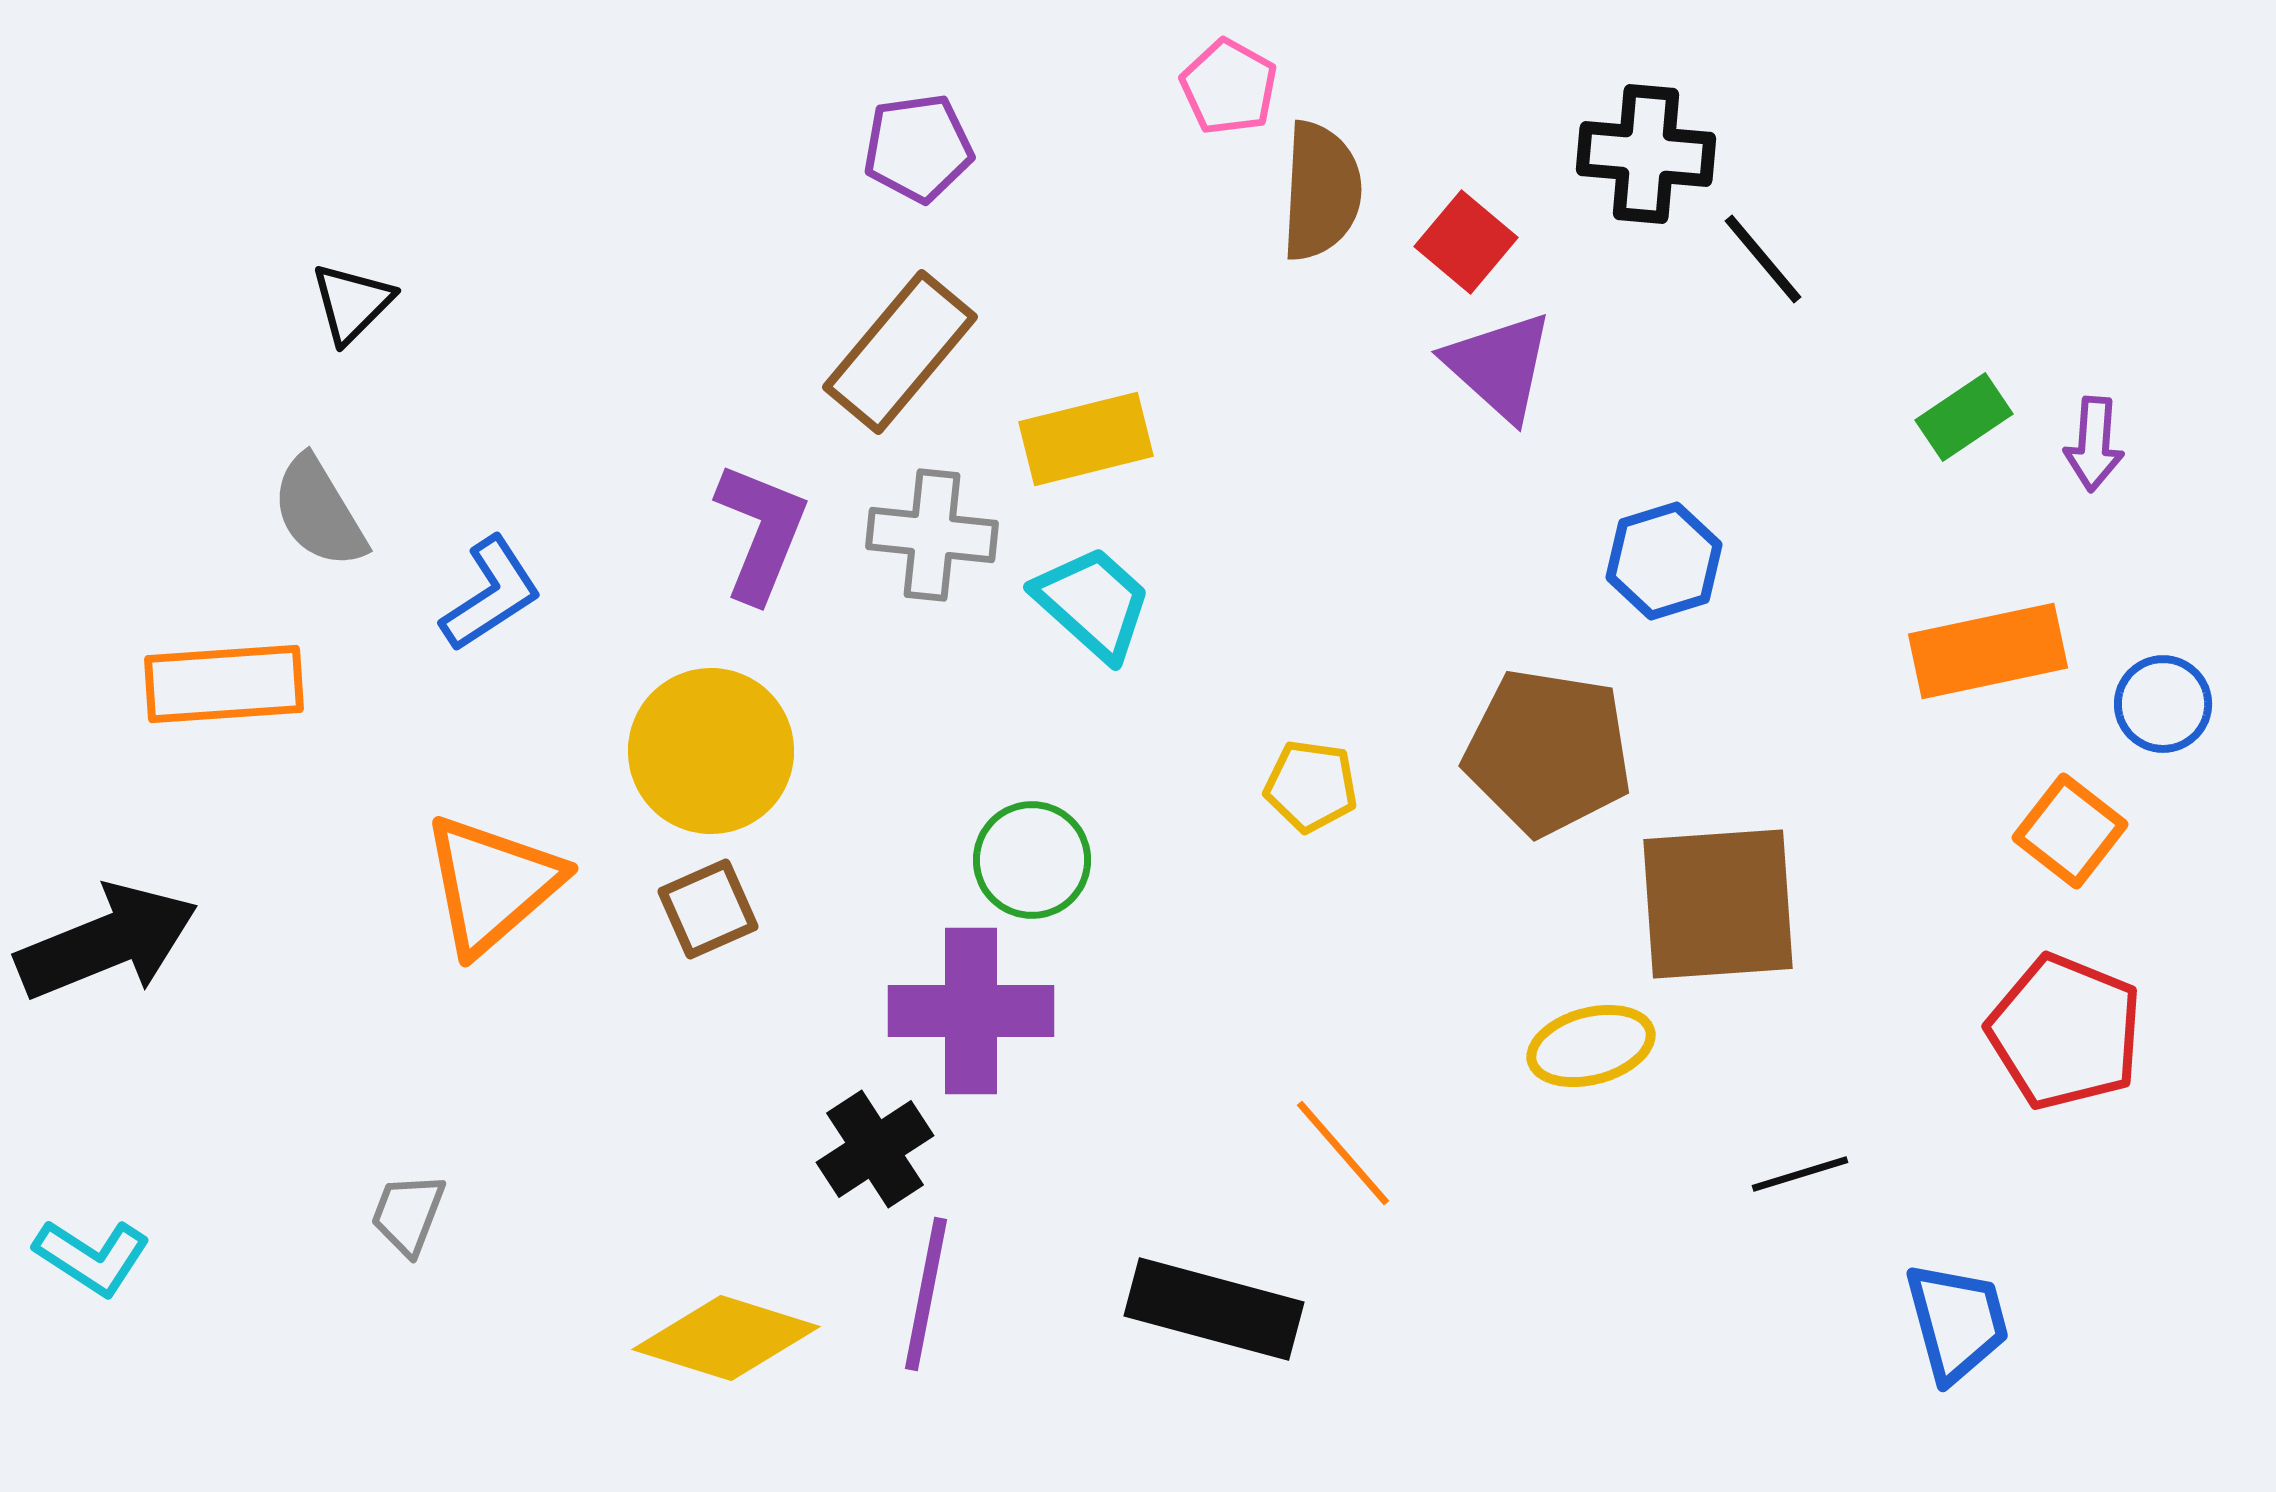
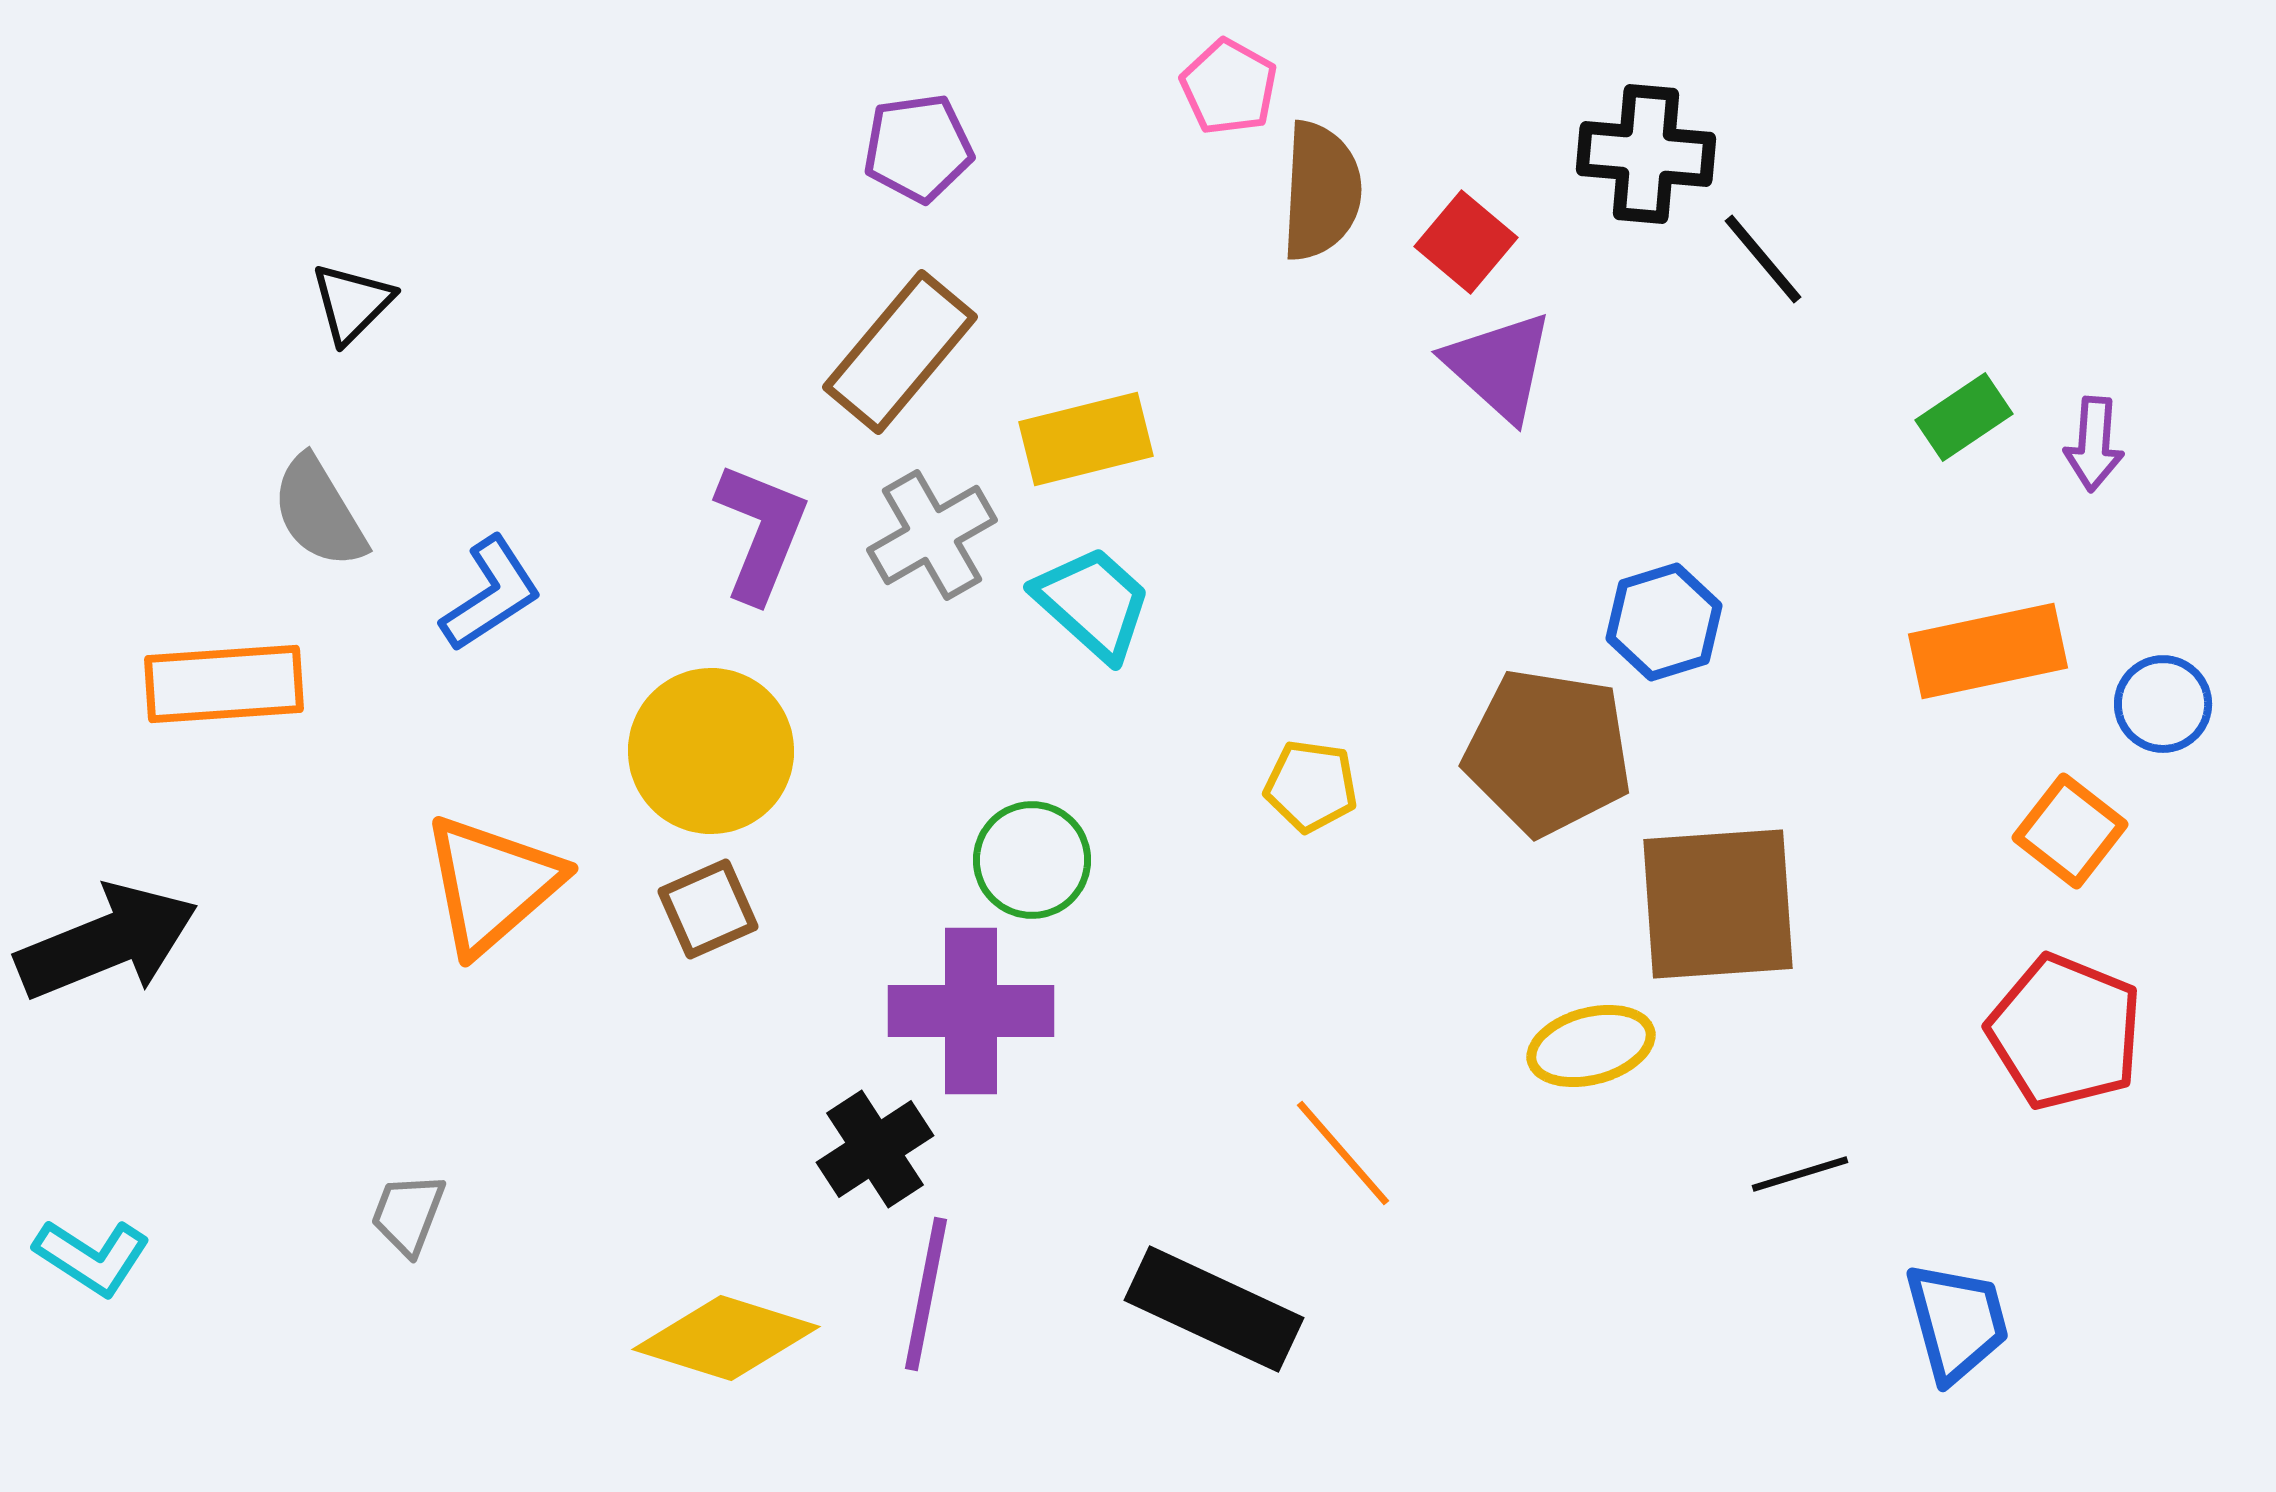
gray cross at (932, 535): rotated 36 degrees counterclockwise
blue hexagon at (1664, 561): moved 61 px down
black rectangle at (1214, 1309): rotated 10 degrees clockwise
